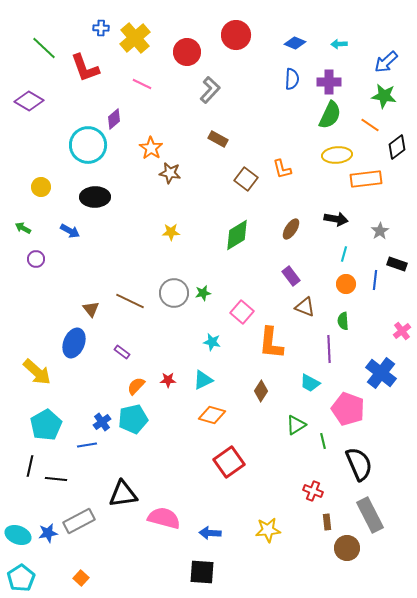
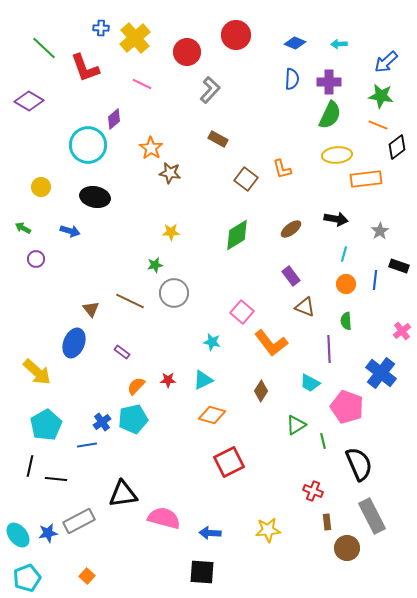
green star at (384, 96): moved 3 px left
orange line at (370, 125): moved 8 px right; rotated 12 degrees counterclockwise
black ellipse at (95, 197): rotated 12 degrees clockwise
brown ellipse at (291, 229): rotated 20 degrees clockwise
blue arrow at (70, 231): rotated 12 degrees counterclockwise
black rectangle at (397, 264): moved 2 px right, 2 px down
green star at (203, 293): moved 48 px left, 28 px up
green semicircle at (343, 321): moved 3 px right
orange L-shape at (271, 343): rotated 44 degrees counterclockwise
pink pentagon at (348, 409): moved 1 px left, 2 px up
red square at (229, 462): rotated 8 degrees clockwise
gray rectangle at (370, 515): moved 2 px right, 1 px down
cyan ellipse at (18, 535): rotated 30 degrees clockwise
cyan pentagon at (21, 578): moved 6 px right; rotated 12 degrees clockwise
orange square at (81, 578): moved 6 px right, 2 px up
